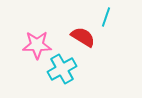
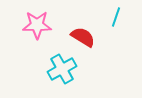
cyan line: moved 10 px right
pink star: moved 20 px up
